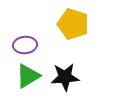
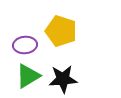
yellow pentagon: moved 12 px left, 7 px down
black star: moved 2 px left, 2 px down
